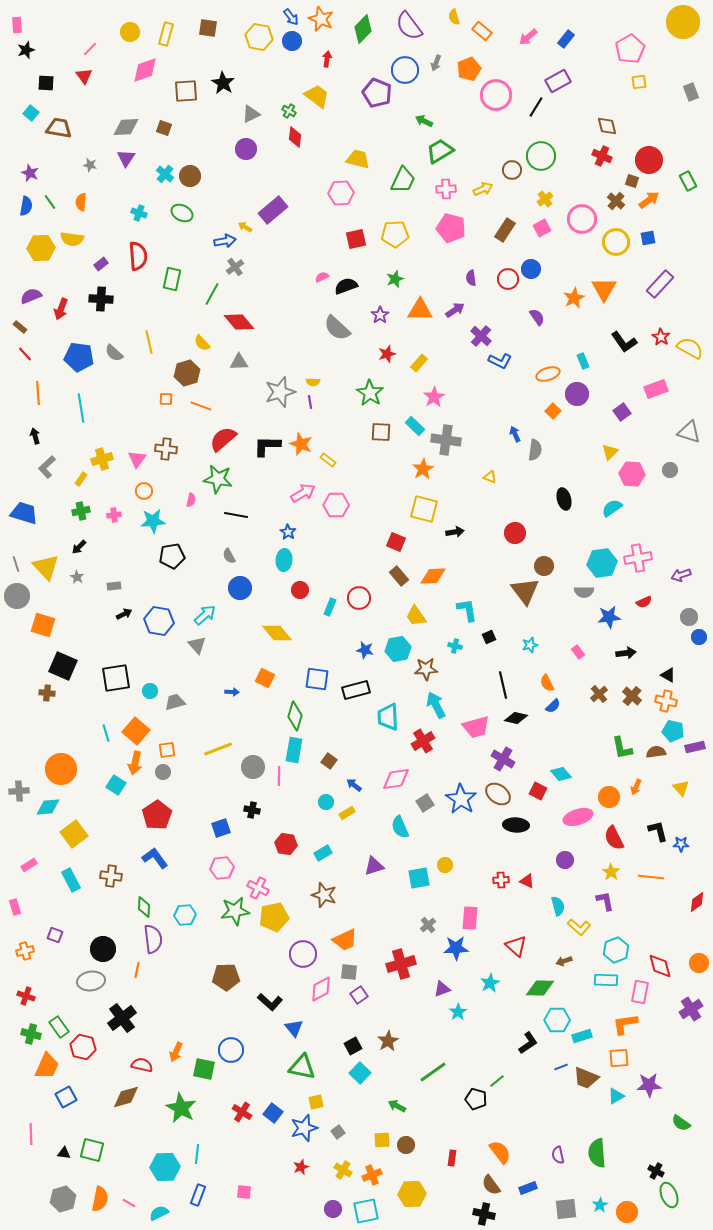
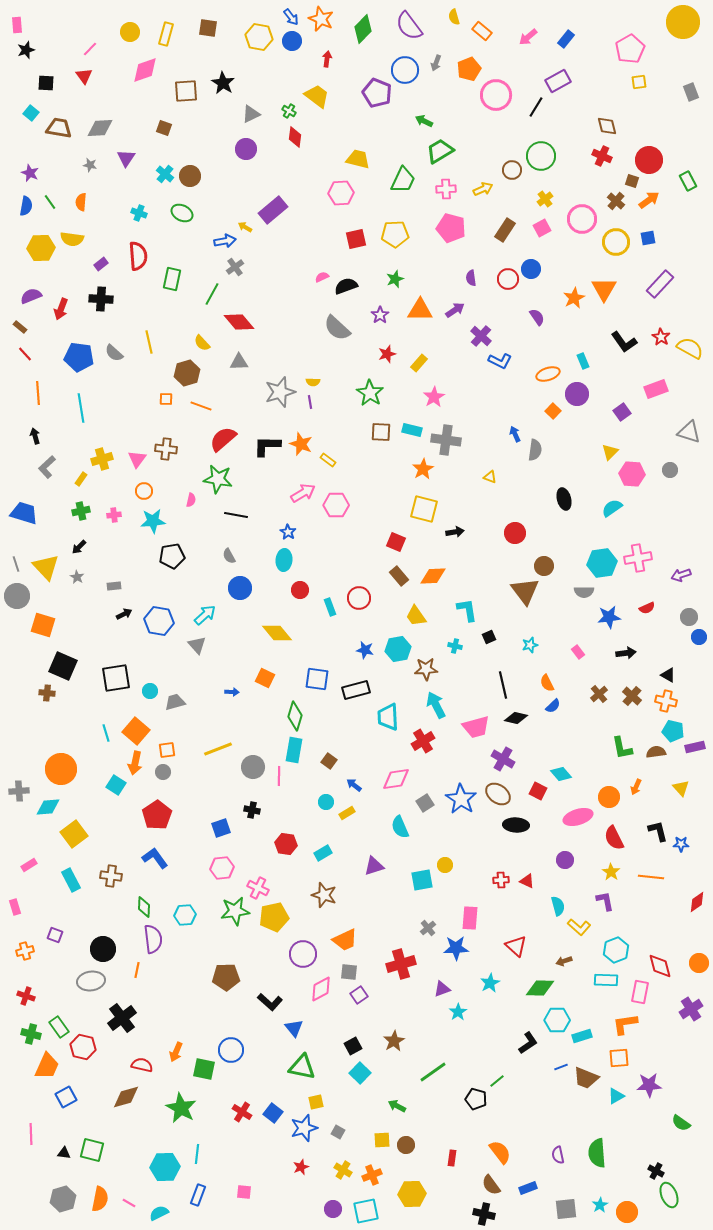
gray diamond at (126, 127): moved 26 px left, 1 px down
cyan rectangle at (415, 426): moved 3 px left, 4 px down; rotated 30 degrees counterclockwise
red semicircle at (644, 602): moved 3 px right, 6 px down
cyan rectangle at (330, 607): rotated 42 degrees counterclockwise
cyan square at (419, 878): moved 3 px right, 2 px down
gray cross at (428, 925): moved 3 px down
brown star at (388, 1041): moved 6 px right
gray square at (338, 1132): rotated 24 degrees counterclockwise
